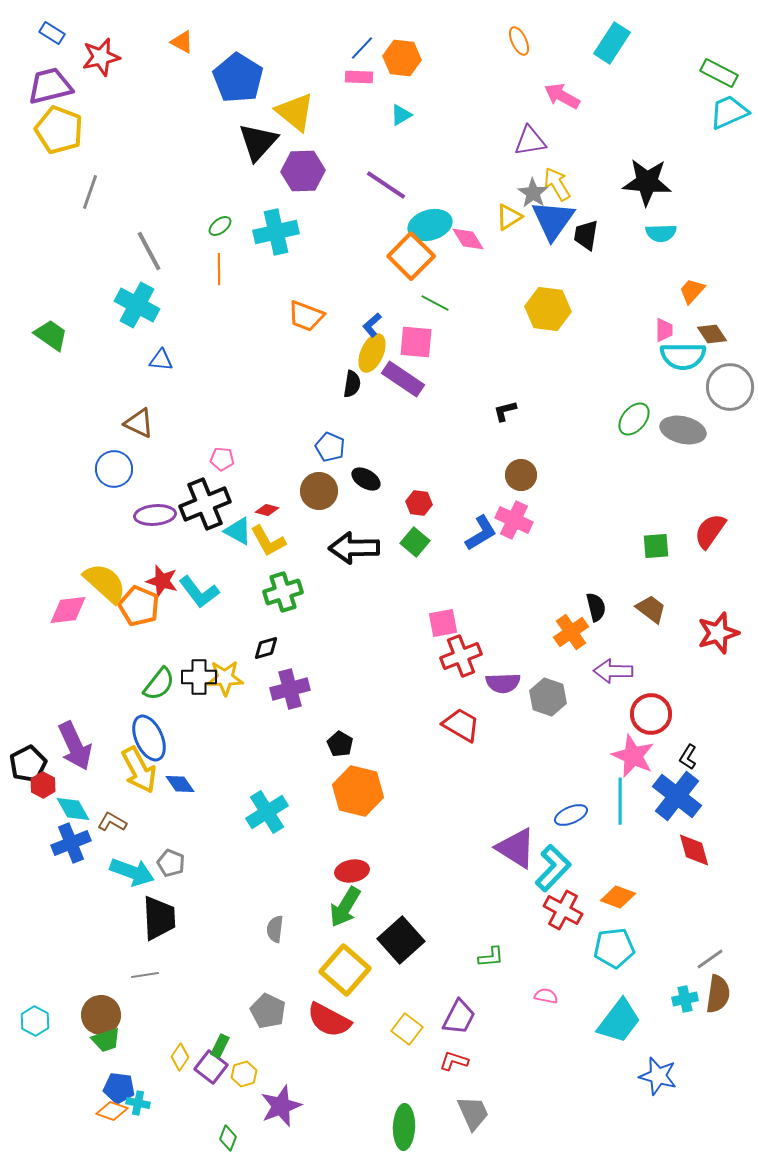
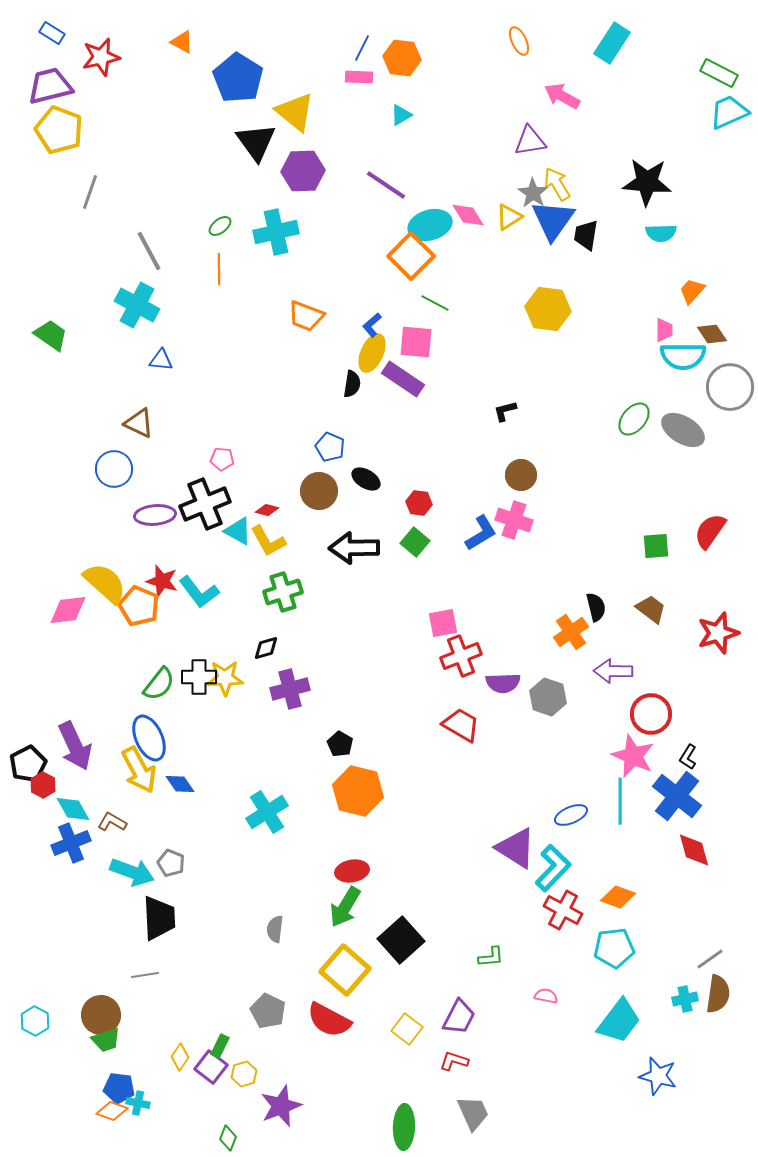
blue line at (362, 48): rotated 16 degrees counterclockwise
black triangle at (258, 142): moved 2 px left; rotated 18 degrees counterclockwise
pink diamond at (468, 239): moved 24 px up
gray ellipse at (683, 430): rotated 18 degrees clockwise
pink cross at (514, 520): rotated 6 degrees counterclockwise
